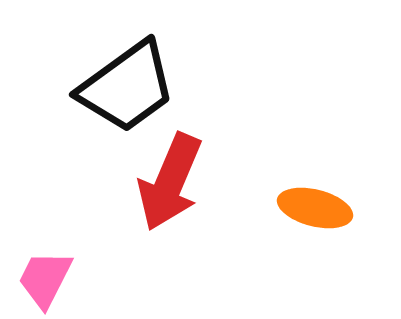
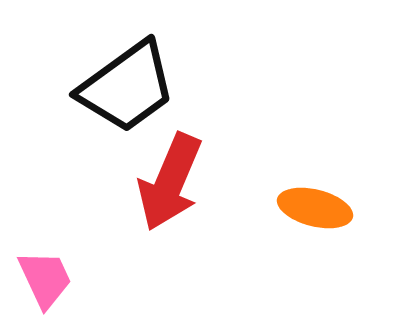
pink trapezoid: rotated 128 degrees clockwise
